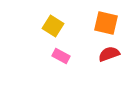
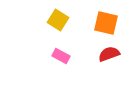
yellow square: moved 5 px right, 6 px up
